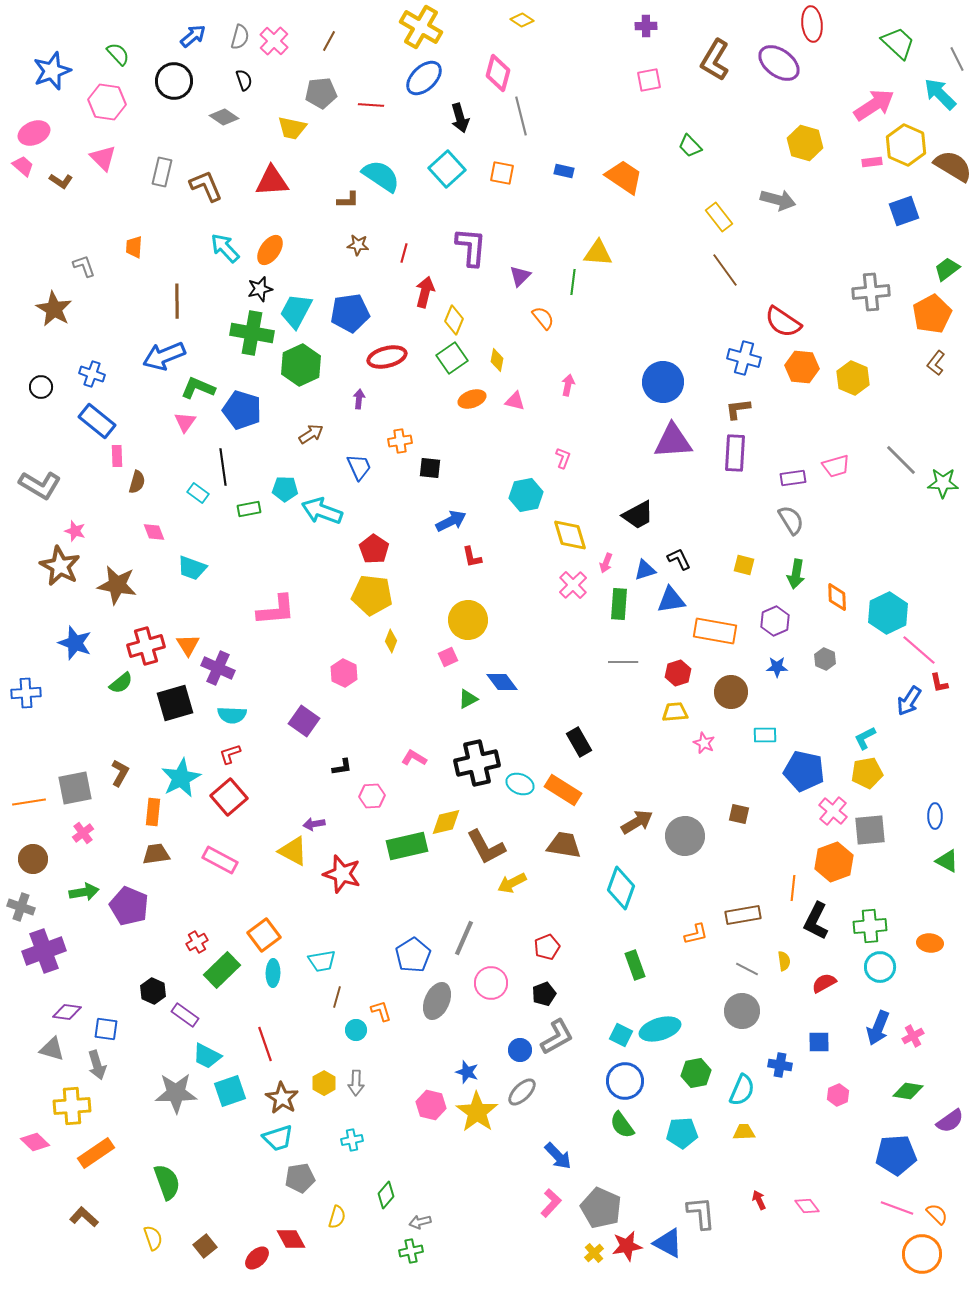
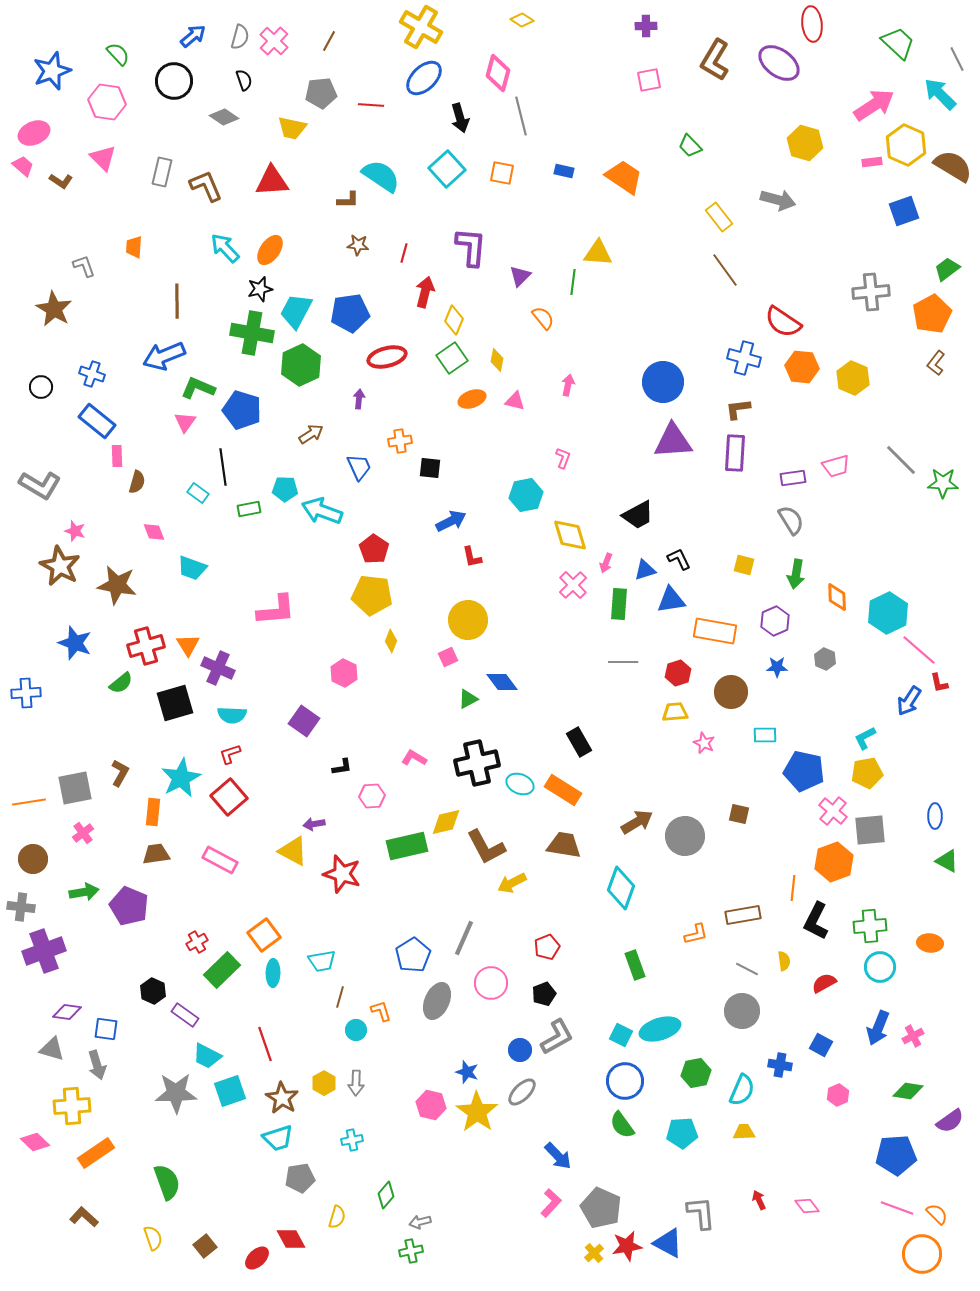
gray cross at (21, 907): rotated 12 degrees counterclockwise
brown line at (337, 997): moved 3 px right
blue square at (819, 1042): moved 2 px right, 3 px down; rotated 30 degrees clockwise
